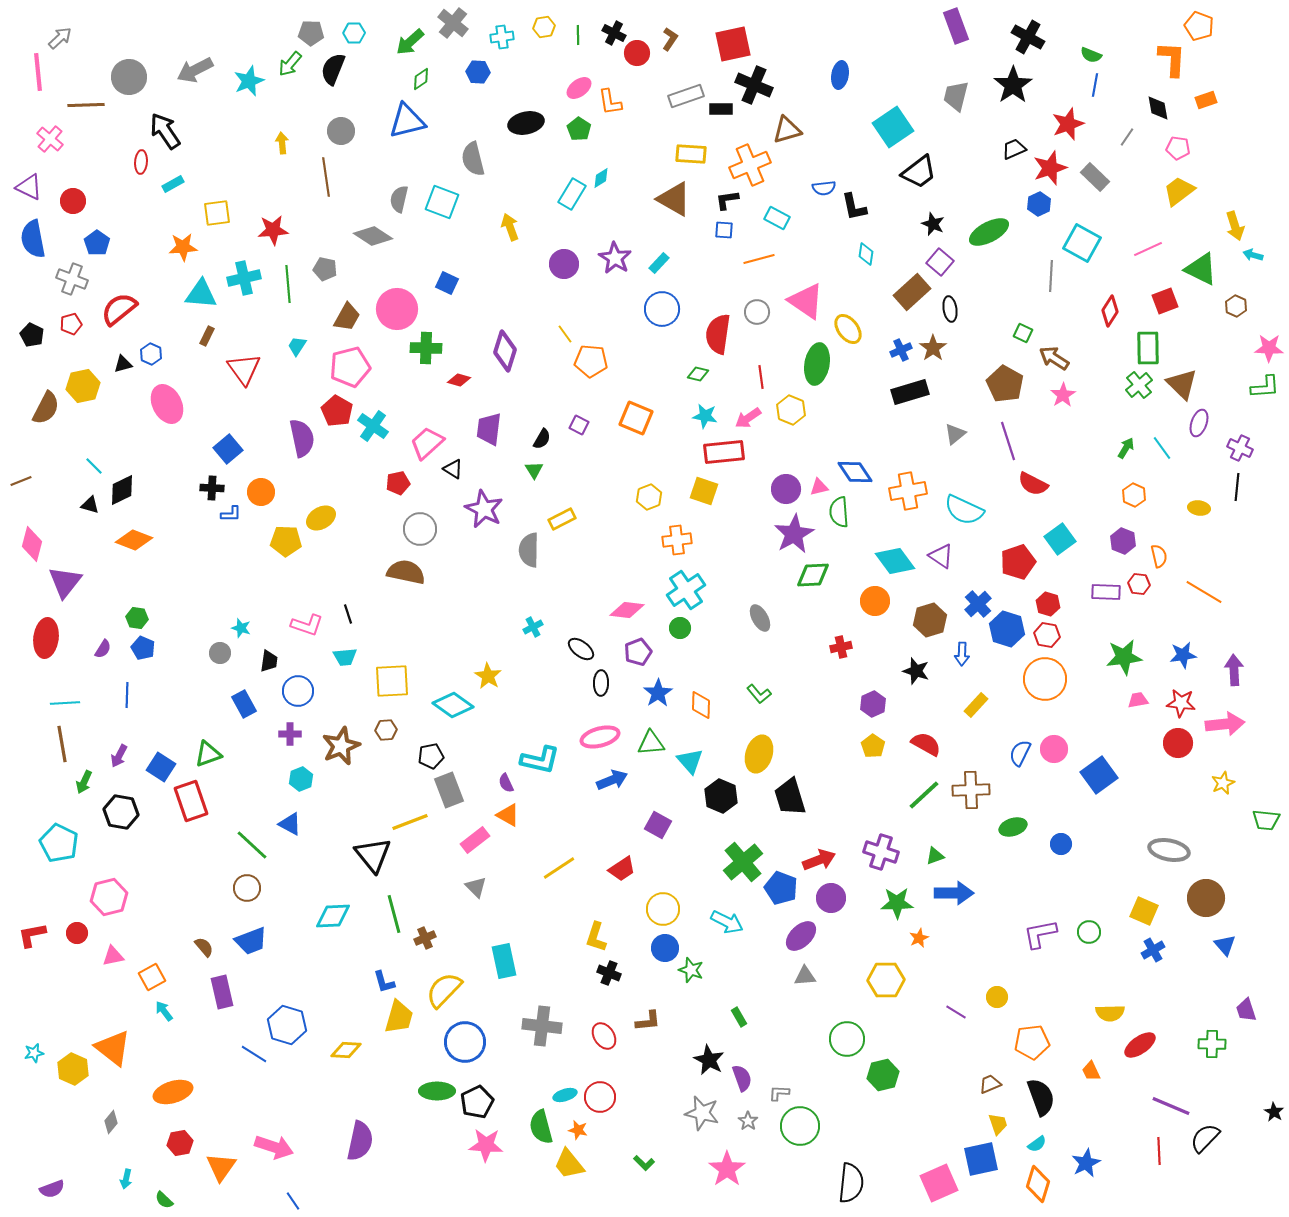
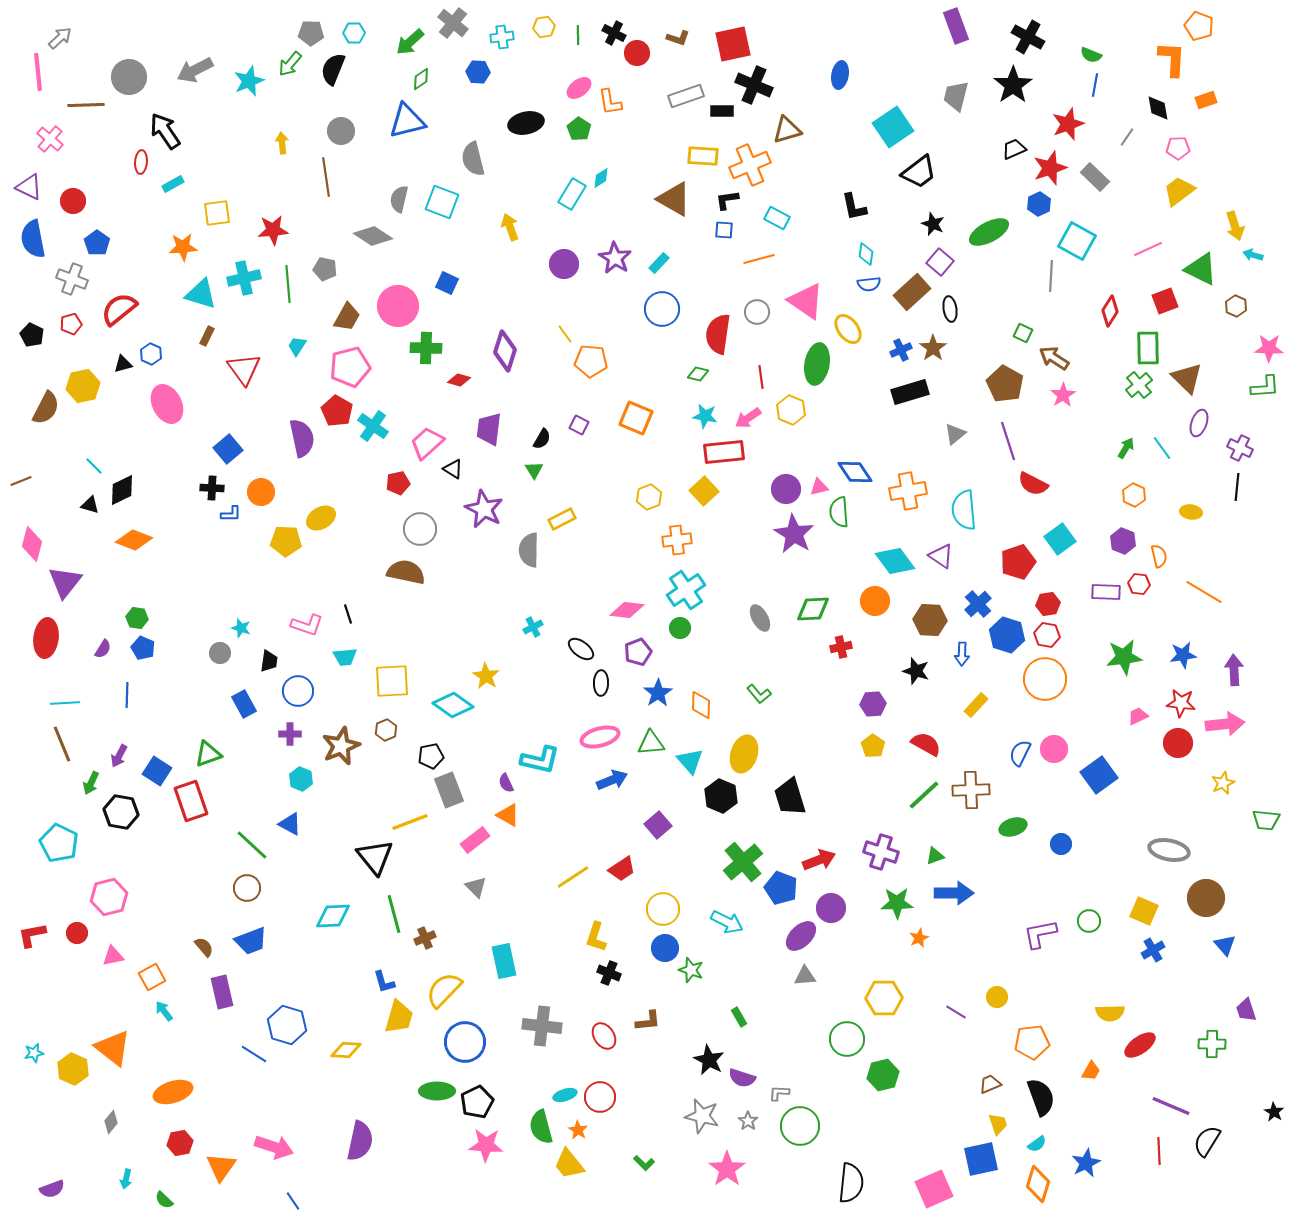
brown L-shape at (670, 39): moved 8 px right, 1 px up; rotated 75 degrees clockwise
black rectangle at (721, 109): moved 1 px right, 2 px down
pink pentagon at (1178, 148): rotated 10 degrees counterclockwise
yellow rectangle at (691, 154): moved 12 px right, 2 px down
blue semicircle at (824, 188): moved 45 px right, 96 px down
cyan square at (1082, 243): moved 5 px left, 2 px up
cyan triangle at (201, 294): rotated 12 degrees clockwise
pink circle at (397, 309): moved 1 px right, 3 px up
brown triangle at (1182, 384): moved 5 px right, 6 px up
yellow square at (704, 491): rotated 28 degrees clockwise
yellow ellipse at (1199, 508): moved 8 px left, 4 px down
cyan semicircle at (964, 510): rotated 60 degrees clockwise
purple star at (794, 534): rotated 12 degrees counterclockwise
green diamond at (813, 575): moved 34 px down
red hexagon at (1048, 604): rotated 25 degrees counterclockwise
brown hexagon at (930, 620): rotated 20 degrees clockwise
blue hexagon at (1007, 629): moved 6 px down
yellow star at (488, 676): moved 2 px left
pink trapezoid at (1138, 700): moved 16 px down; rotated 15 degrees counterclockwise
purple hexagon at (873, 704): rotated 20 degrees clockwise
brown hexagon at (386, 730): rotated 20 degrees counterclockwise
brown line at (62, 744): rotated 12 degrees counterclockwise
yellow ellipse at (759, 754): moved 15 px left
blue square at (161, 767): moved 4 px left, 4 px down
cyan hexagon at (301, 779): rotated 15 degrees counterclockwise
green arrow at (84, 782): moved 7 px right, 1 px down
purple square at (658, 825): rotated 20 degrees clockwise
black triangle at (373, 855): moved 2 px right, 2 px down
yellow line at (559, 868): moved 14 px right, 9 px down
purple circle at (831, 898): moved 10 px down
green circle at (1089, 932): moved 11 px up
yellow hexagon at (886, 980): moved 2 px left, 18 px down
orange trapezoid at (1091, 1071): rotated 125 degrees counterclockwise
purple semicircle at (742, 1078): rotated 128 degrees clockwise
gray star at (702, 1113): moved 3 px down
orange star at (578, 1130): rotated 18 degrees clockwise
black semicircle at (1205, 1138): moved 2 px right, 3 px down; rotated 12 degrees counterclockwise
pink square at (939, 1183): moved 5 px left, 6 px down
